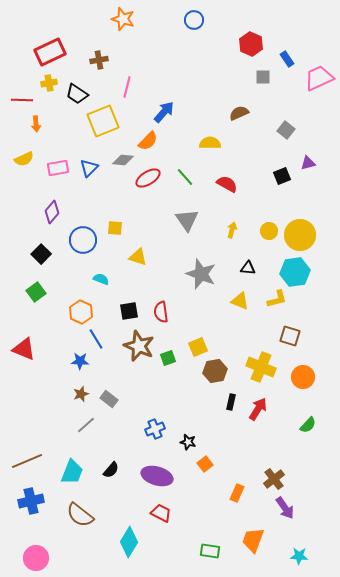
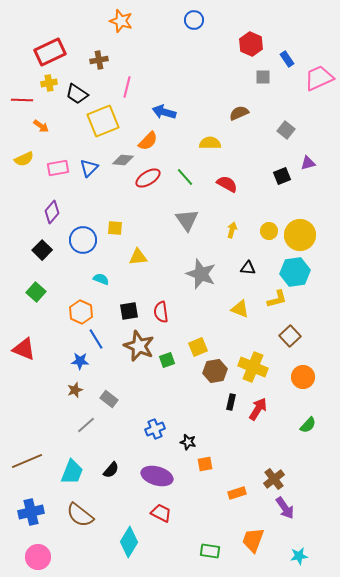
orange star at (123, 19): moved 2 px left, 2 px down
blue arrow at (164, 112): rotated 115 degrees counterclockwise
orange arrow at (36, 124): moved 5 px right, 2 px down; rotated 49 degrees counterclockwise
black square at (41, 254): moved 1 px right, 4 px up
yellow triangle at (138, 257): rotated 24 degrees counterclockwise
green square at (36, 292): rotated 12 degrees counterclockwise
yellow triangle at (240, 301): moved 8 px down
brown square at (290, 336): rotated 30 degrees clockwise
green square at (168, 358): moved 1 px left, 2 px down
yellow cross at (261, 367): moved 8 px left
brown star at (81, 394): moved 6 px left, 4 px up
orange square at (205, 464): rotated 28 degrees clockwise
orange rectangle at (237, 493): rotated 48 degrees clockwise
blue cross at (31, 501): moved 11 px down
cyan star at (299, 556): rotated 12 degrees counterclockwise
pink circle at (36, 558): moved 2 px right, 1 px up
